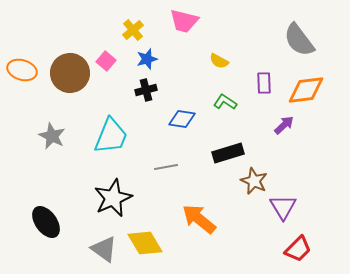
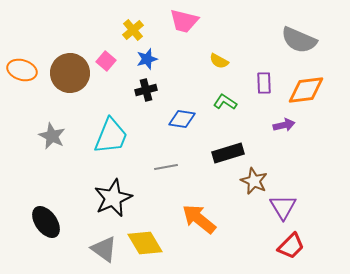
gray semicircle: rotated 30 degrees counterclockwise
purple arrow: rotated 30 degrees clockwise
red trapezoid: moved 7 px left, 3 px up
